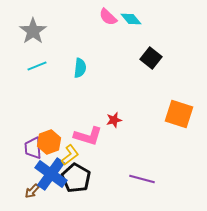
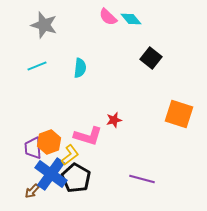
gray star: moved 11 px right, 6 px up; rotated 20 degrees counterclockwise
